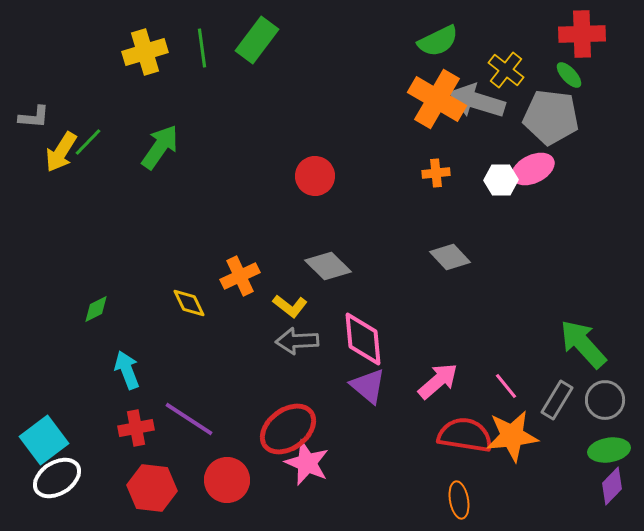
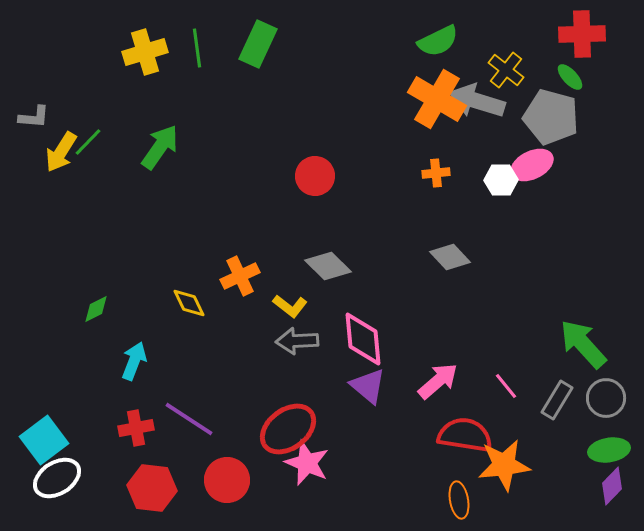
green rectangle at (257, 40): moved 1 px right, 4 px down; rotated 12 degrees counterclockwise
green line at (202, 48): moved 5 px left
green ellipse at (569, 75): moved 1 px right, 2 px down
gray pentagon at (551, 117): rotated 8 degrees clockwise
pink ellipse at (533, 169): moved 1 px left, 4 px up
cyan arrow at (127, 370): moved 7 px right, 9 px up; rotated 42 degrees clockwise
gray circle at (605, 400): moved 1 px right, 2 px up
orange star at (512, 436): moved 8 px left, 29 px down
